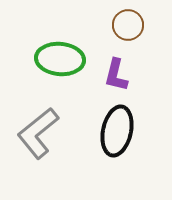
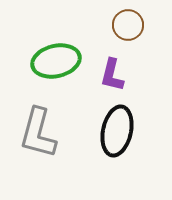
green ellipse: moved 4 px left, 2 px down; rotated 18 degrees counterclockwise
purple L-shape: moved 4 px left
gray L-shape: rotated 36 degrees counterclockwise
